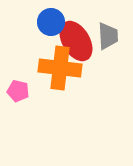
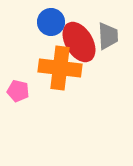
red ellipse: moved 3 px right, 1 px down
